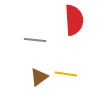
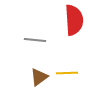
yellow line: moved 1 px right, 1 px up; rotated 10 degrees counterclockwise
